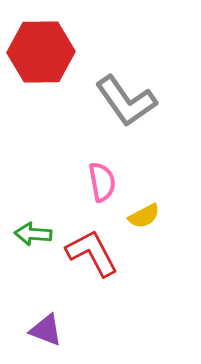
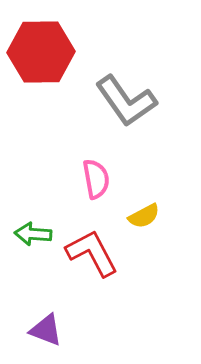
pink semicircle: moved 6 px left, 3 px up
